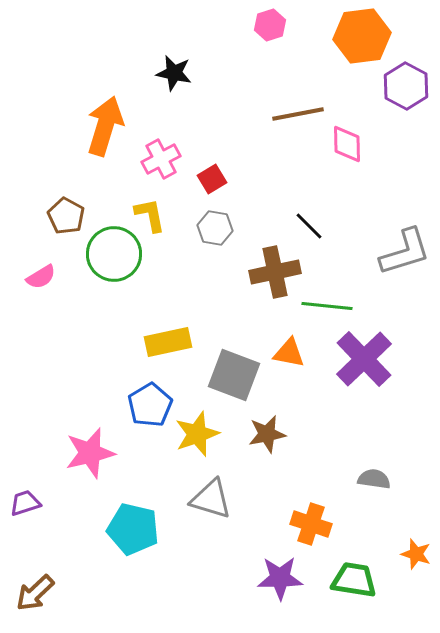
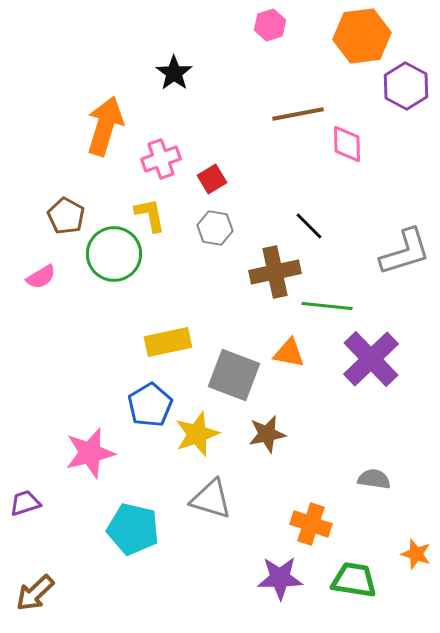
black star: rotated 24 degrees clockwise
pink cross: rotated 9 degrees clockwise
purple cross: moved 7 px right
